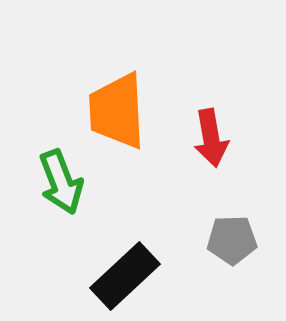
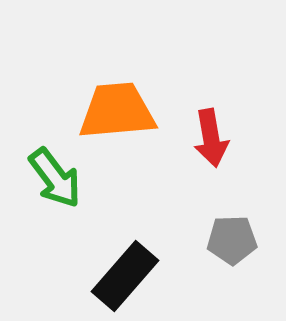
orange trapezoid: rotated 88 degrees clockwise
green arrow: moved 6 px left, 4 px up; rotated 16 degrees counterclockwise
black rectangle: rotated 6 degrees counterclockwise
